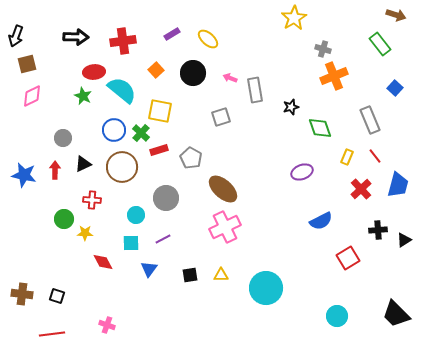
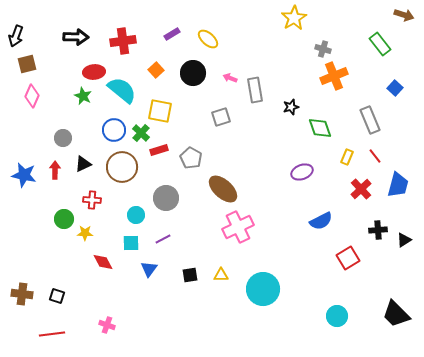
brown arrow at (396, 15): moved 8 px right
pink diamond at (32, 96): rotated 40 degrees counterclockwise
pink cross at (225, 227): moved 13 px right
cyan circle at (266, 288): moved 3 px left, 1 px down
